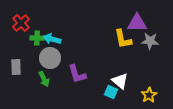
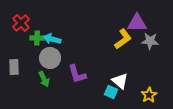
yellow L-shape: rotated 115 degrees counterclockwise
gray rectangle: moved 2 px left
